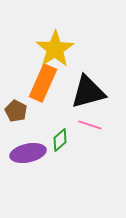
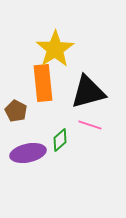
orange rectangle: rotated 30 degrees counterclockwise
